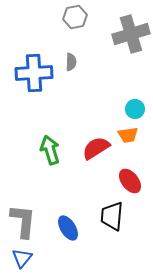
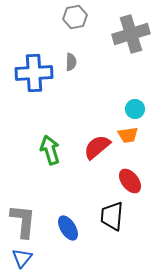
red semicircle: moved 1 px right, 1 px up; rotated 8 degrees counterclockwise
